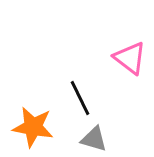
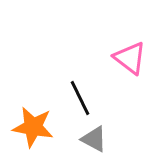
gray triangle: rotated 12 degrees clockwise
